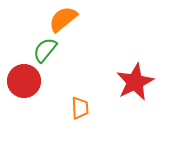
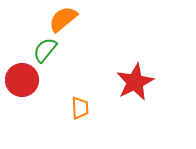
red circle: moved 2 px left, 1 px up
